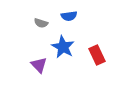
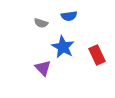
purple triangle: moved 4 px right, 3 px down
